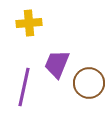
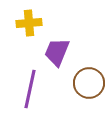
purple trapezoid: moved 12 px up
purple line: moved 6 px right, 2 px down
